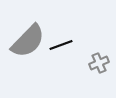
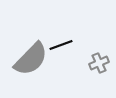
gray semicircle: moved 3 px right, 18 px down
